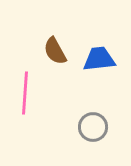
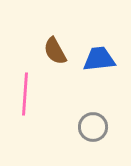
pink line: moved 1 px down
